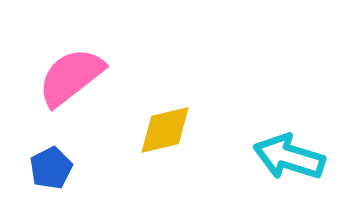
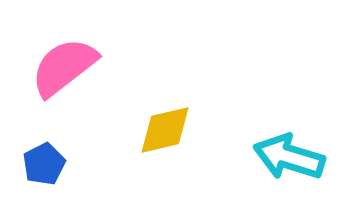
pink semicircle: moved 7 px left, 10 px up
blue pentagon: moved 7 px left, 4 px up
